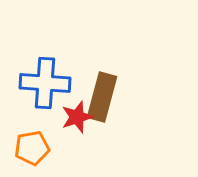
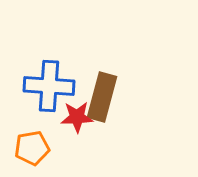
blue cross: moved 4 px right, 3 px down
red star: rotated 16 degrees clockwise
